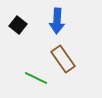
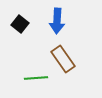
black square: moved 2 px right, 1 px up
green line: rotated 30 degrees counterclockwise
